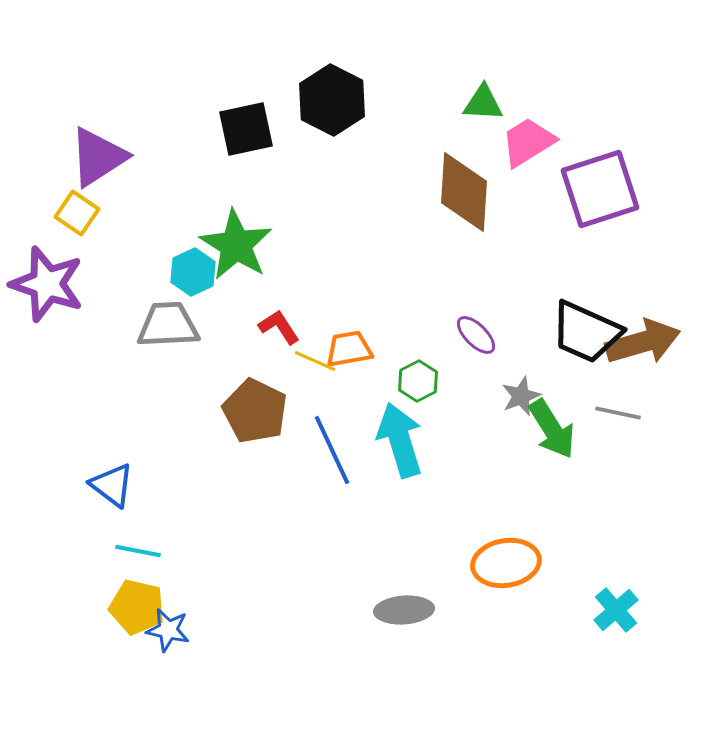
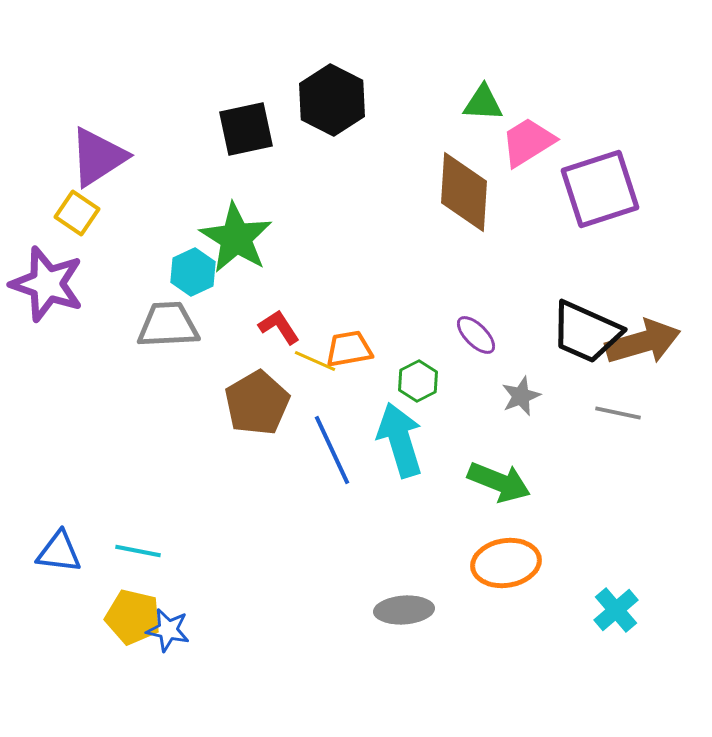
green star: moved 7 px up
brown pentagon: moved 2 px right, 8 px up; rotated 16 degrees clockwise
green arrow: moved 53 px left, 53 px down; rotated 36 degrees counterclockwise
blue triangle: moved 53 px left, 67 px down; rotated 30 degrees counterclockwise
yellow pentagon: moved 4 px left, 10 px down
